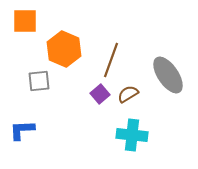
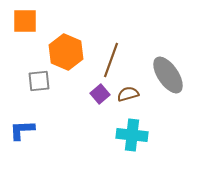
orange hexagon: moved 2 px right, 3 px down
brown semicircle: rotated 15 degrees clockwise
